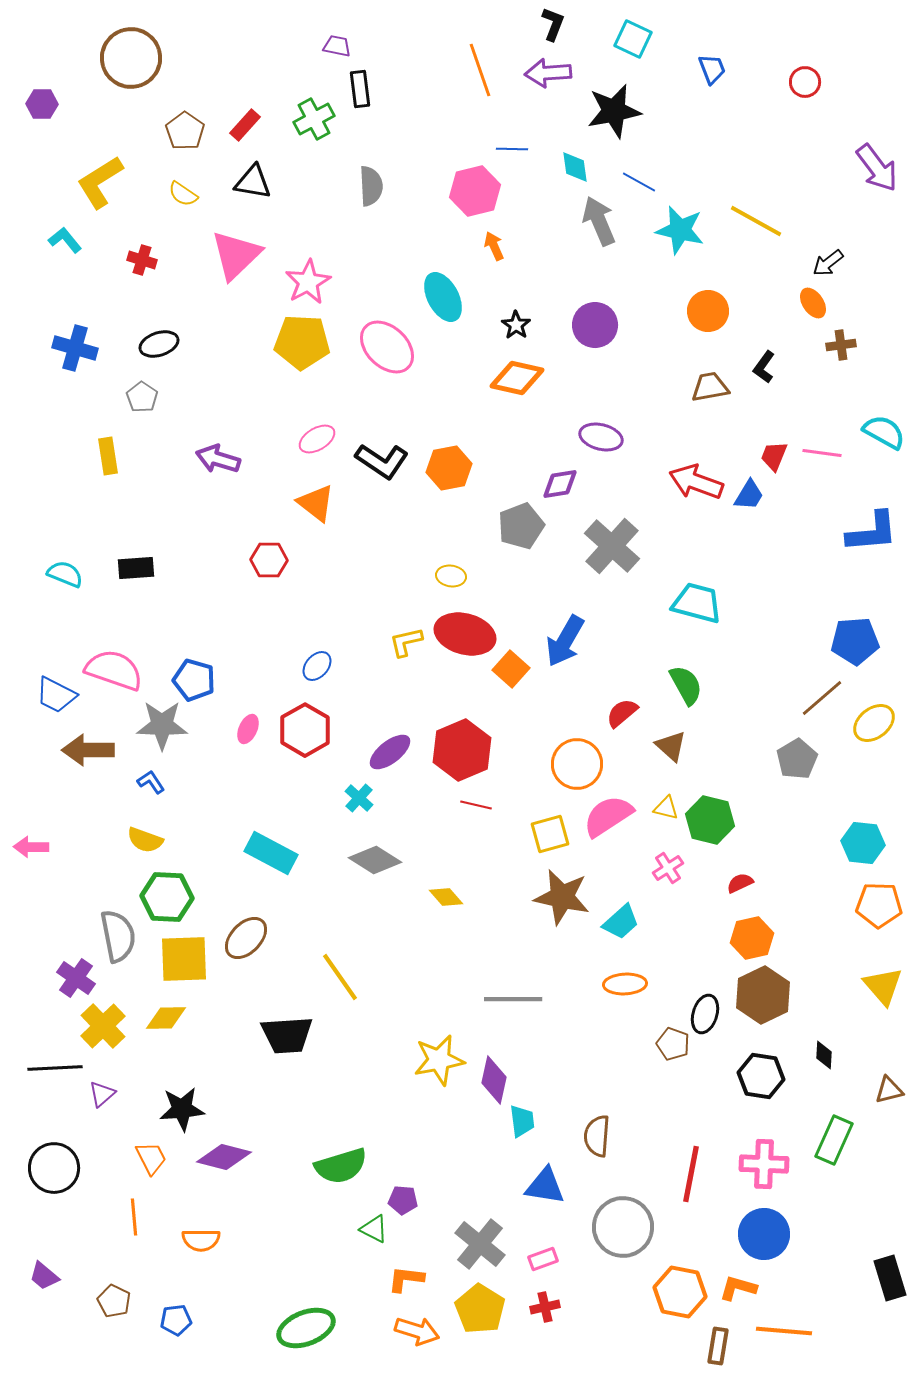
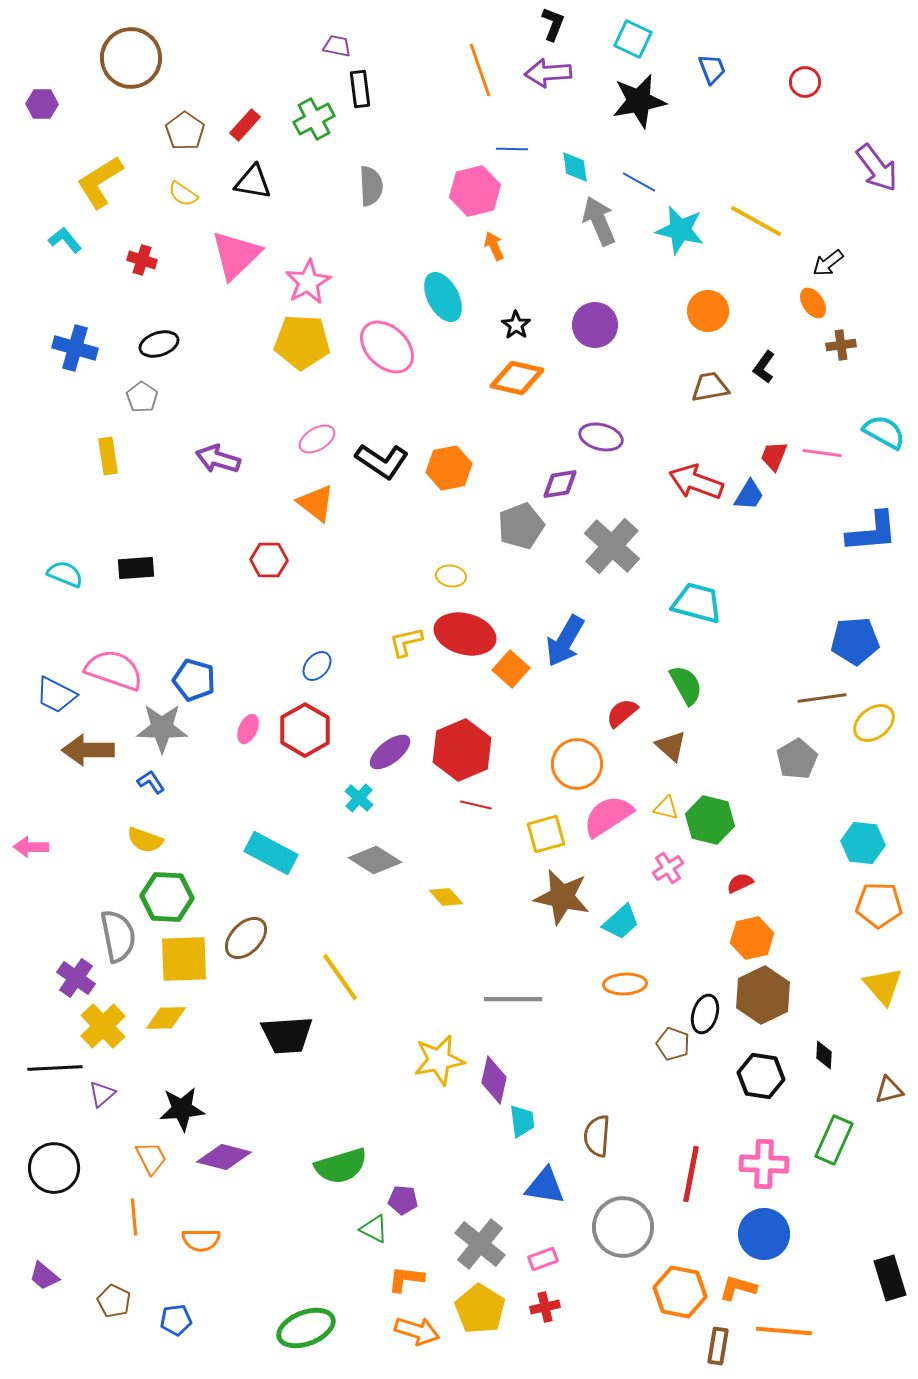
black star at (614, 111): moved 25 px right, 10 px up
brown line at (822, 698): rotated 33 degrees clockwise
gray star at (162, 725): moved 3 px down
yellow square at (550, 834): moved 4 px left
